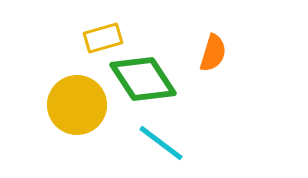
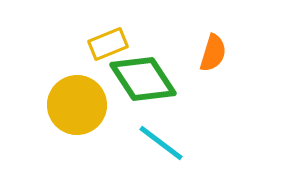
yellow rectangle: moved 5 px right, 6 px down; rotated 6 degrees counterclockwise
